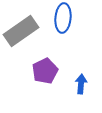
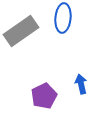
purple pentagon: moved 1 px left, 25 px down
blue arrow: rotated 18 degrees counterclockwise
